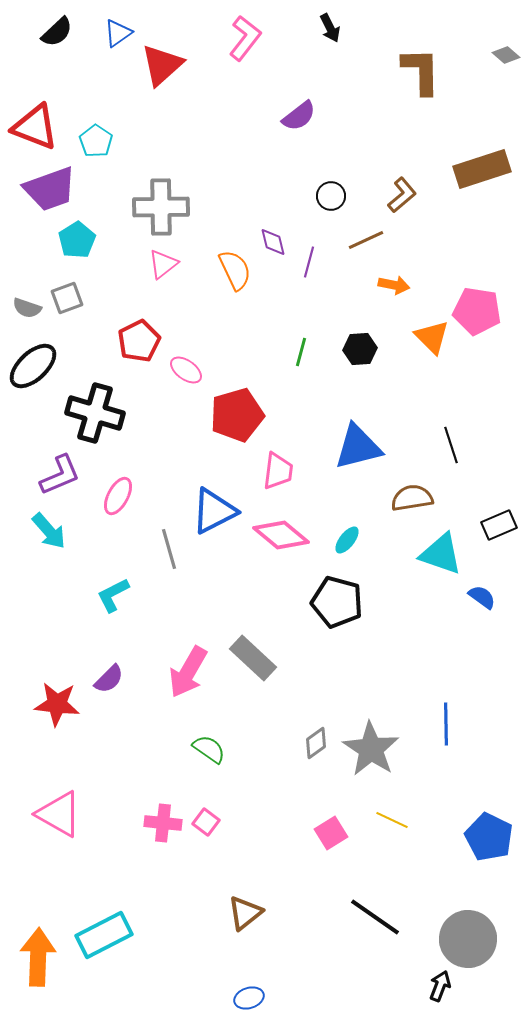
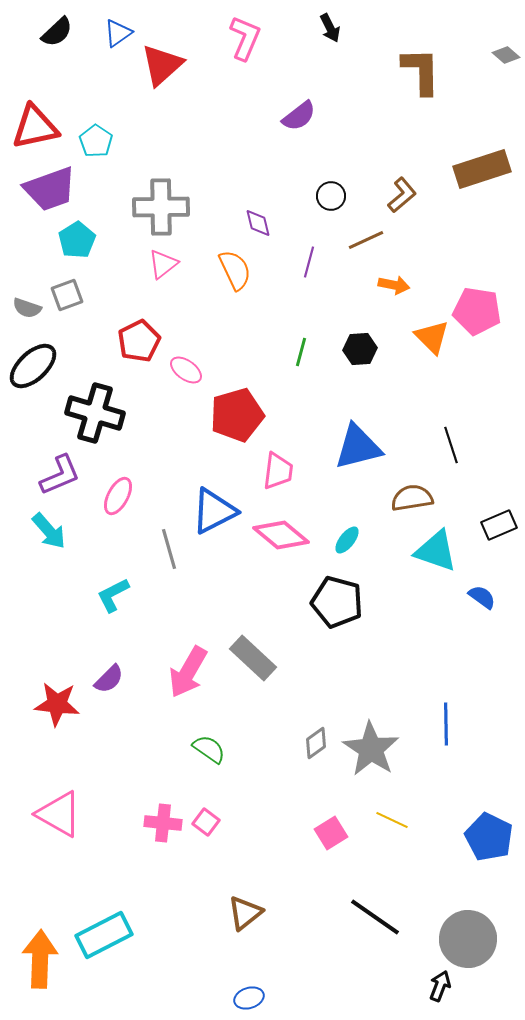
pink L-shape at (245, 38): rotated 15 degrees counterclockwise
red triangle at (35, 127): rotated 33 degrees counterclockwise
purple diamond at (273, 242): moved 15 px left, 19 px up
gray square at (67, 298): moved 3 px up
cyan triangle at (441, 554): moved 5 px left, 3 px up
orange arrow at (38, 957): moved 2 px right, 2 px down
